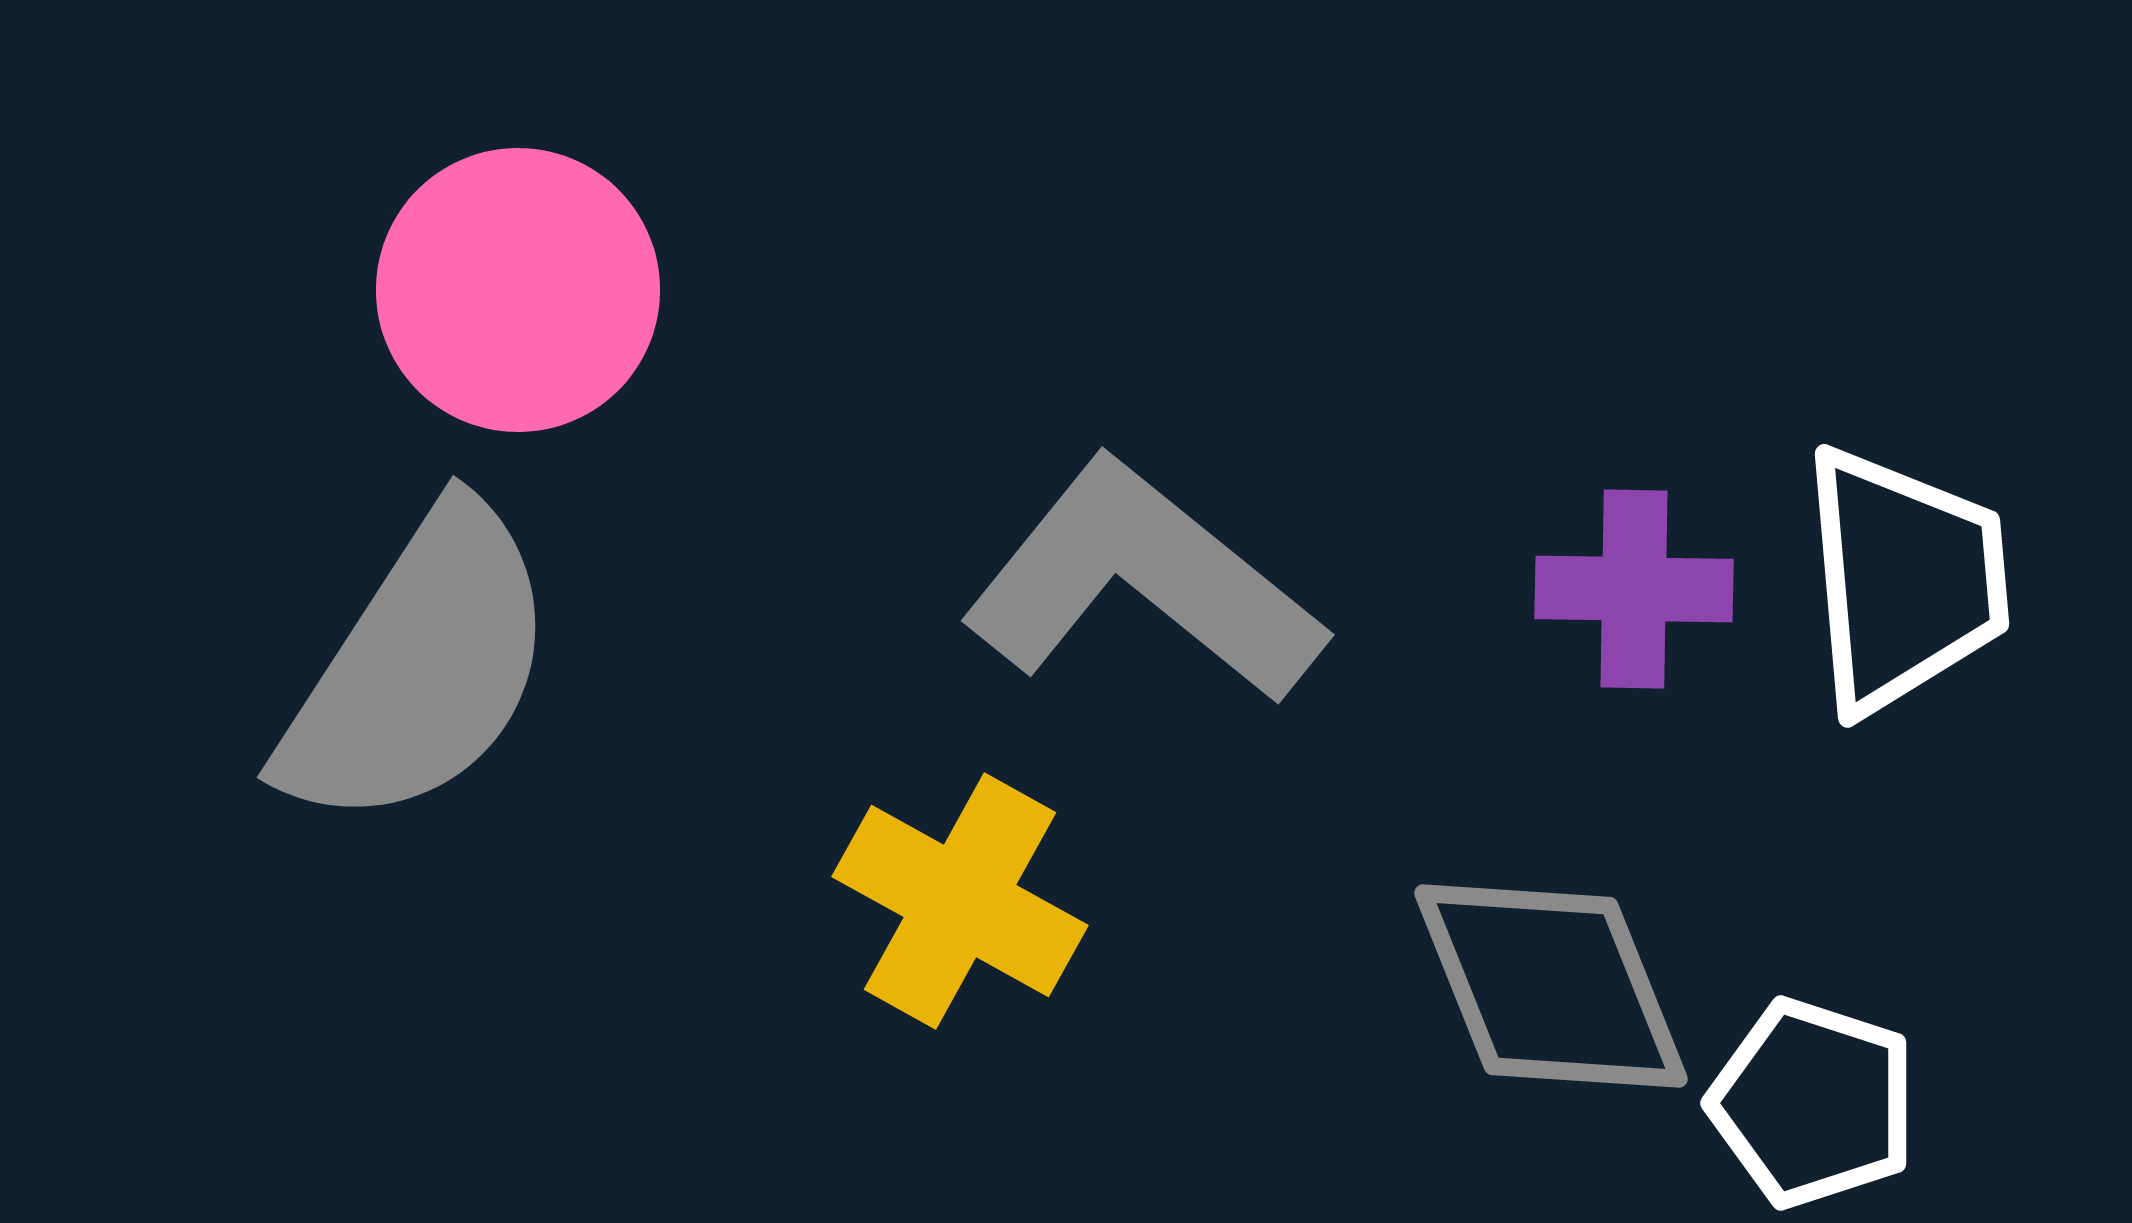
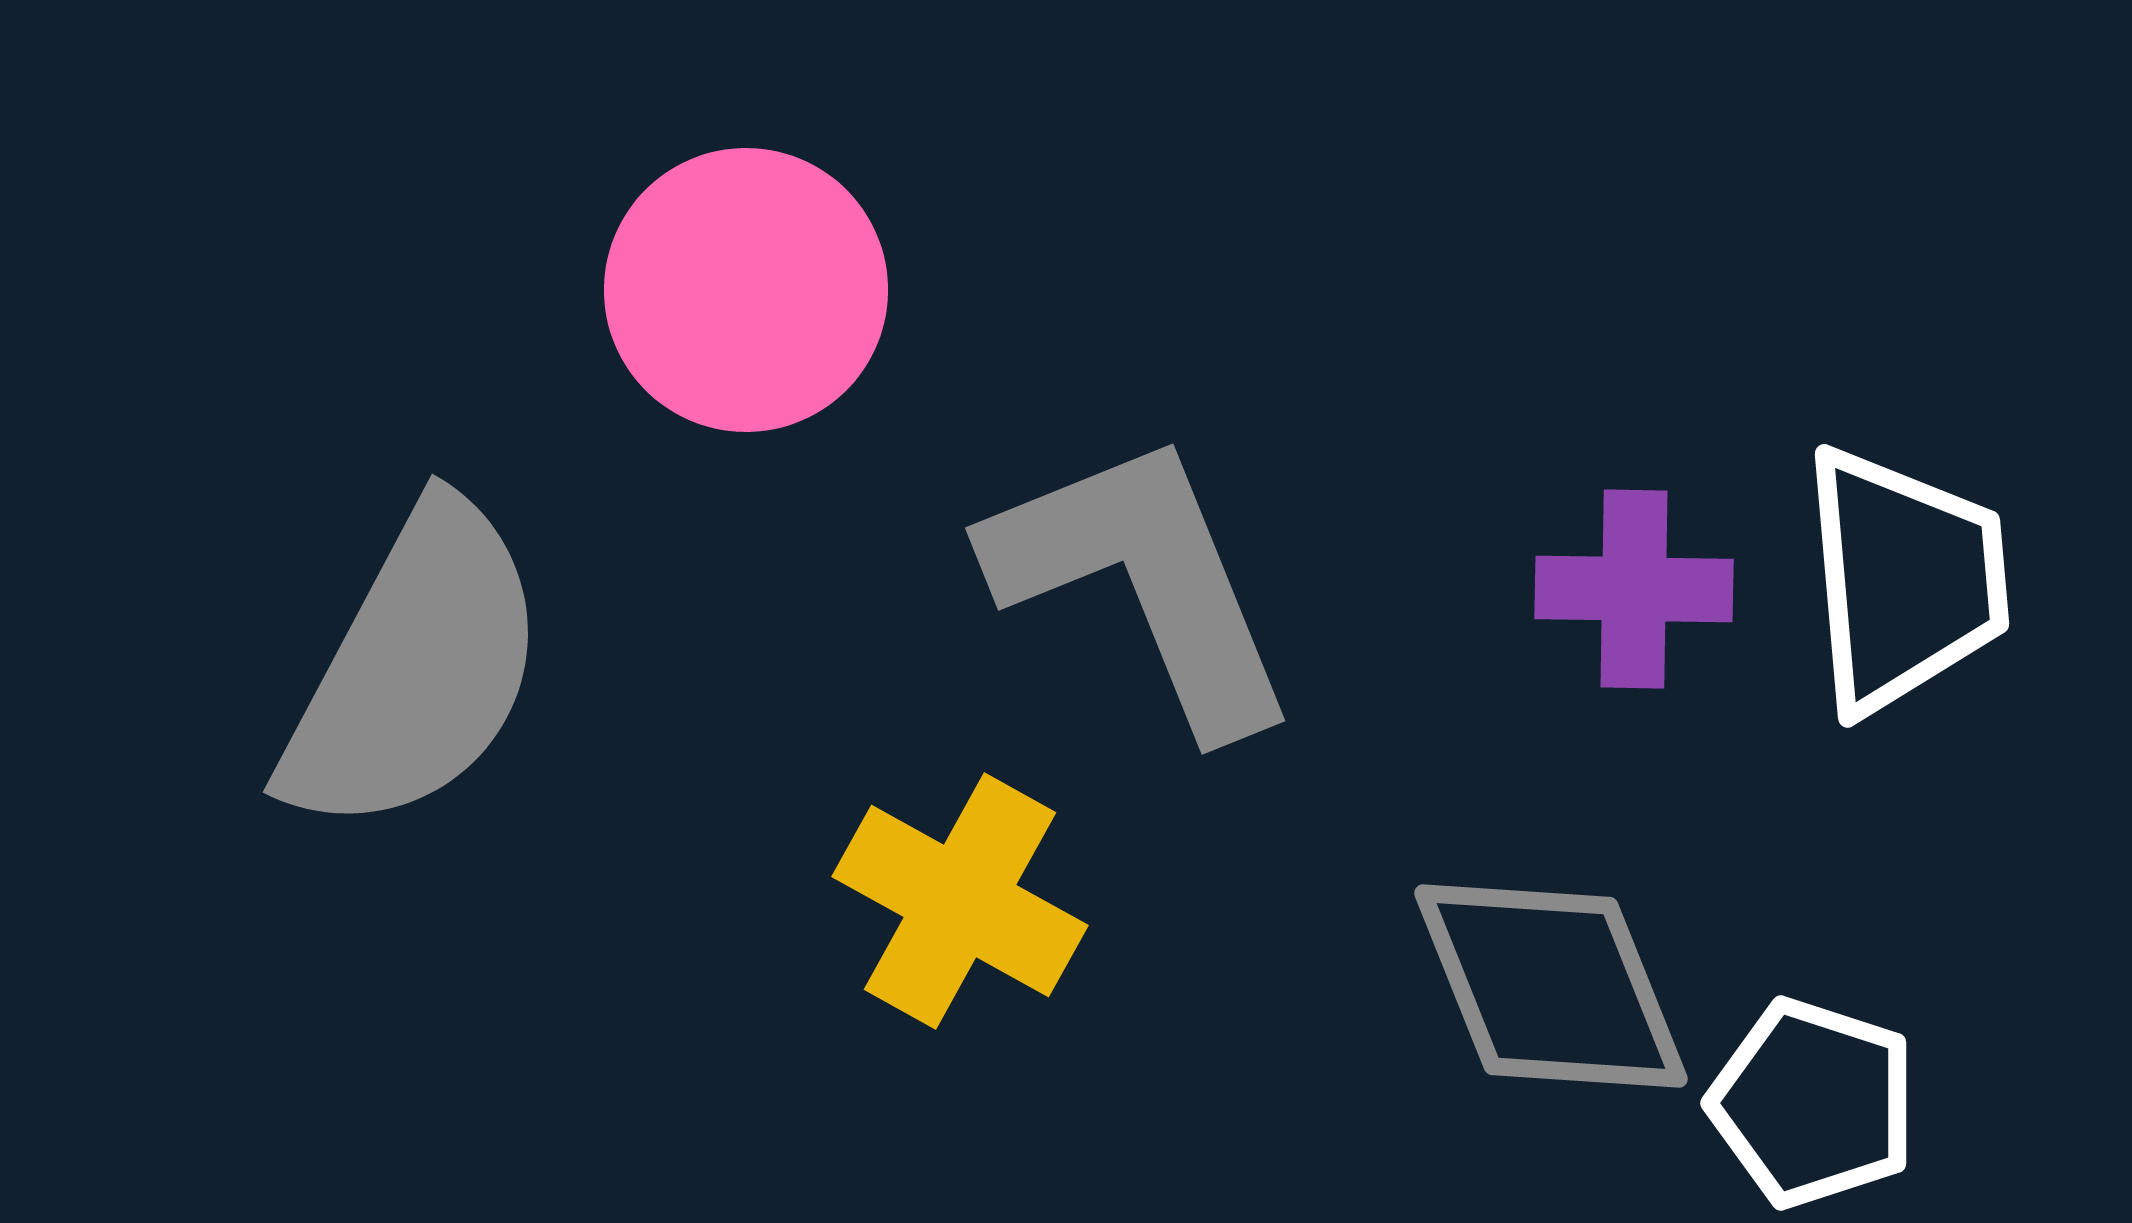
pink circle: moved 228 px right
gray L-shape: rotated 29 degrees clockwise
gray semicircle: moved 4 px left, 1 px down; rotated 5 degrees counterclockwise
